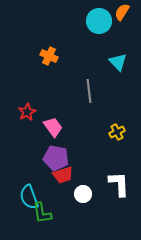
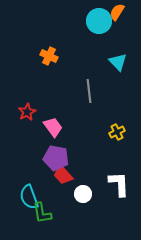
orange semicircle: moved 5 px left
red trapezoid: rotated 65 degrees clockwise
